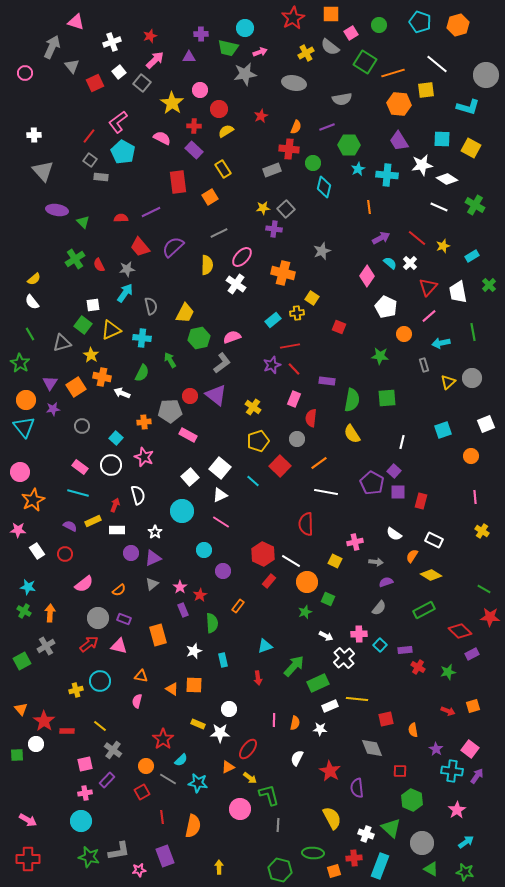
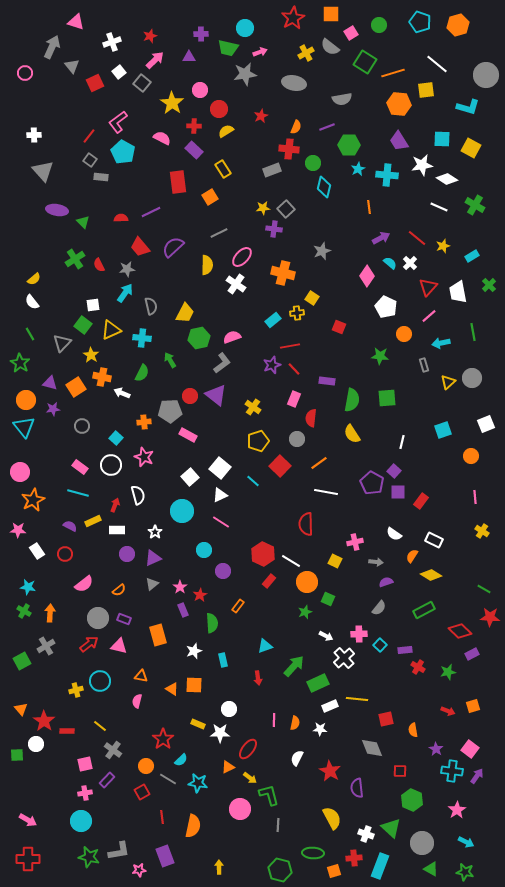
gray triangle at (62, 343): rotated 30 degrees counterclockwise
purple triangle at (50, 383): rotated 49 degrees counterclockwise
red rectangle at (421, 501): rotated 21 degrees clockwise
purple circle at (131, 553): moved 4 px left, 1 px down
cyan arrow at (466, 842): rotated 63 degrees clockwise
